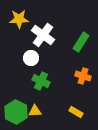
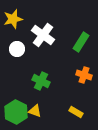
yellow star: moved 6 px left; rotated 12 degrees counterclockwise
white circle: moved 14 px left, 9 px up
orange cross: moved 1 px right, 1 px up
yellow triangle: rotated 24 degrees clockwise
